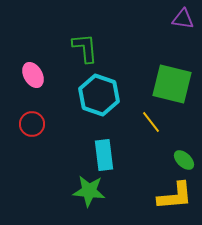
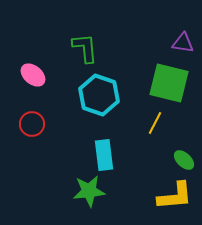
purple triangle: moved 24 px down
pink ellipse: rotated 20 degrees counterclockwise
green square: moved 3 px left, 1 px up
yellow line: moved 4 px right, 1 px down; rotated 65 degrees clockwise
green star: rotated 12 degrees counterclockwise
